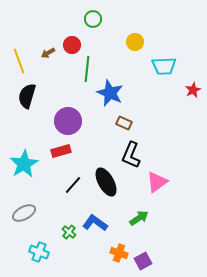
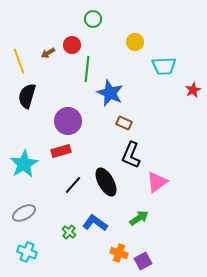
cyan cross: moved 12 px left
